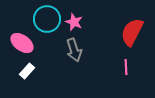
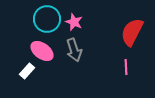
pink ellipse: moved 20 px right, 8 px down
